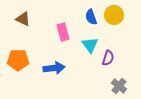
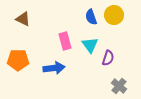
pink rectangle: moved 2 px right, 9 px down
